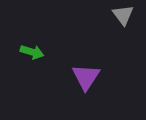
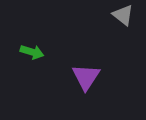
gray triangle: rotated 15 degrees counterclockwise
